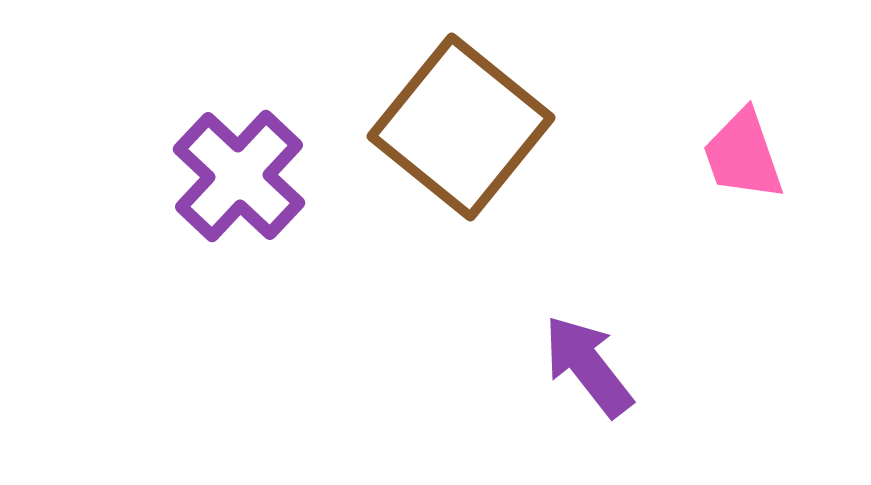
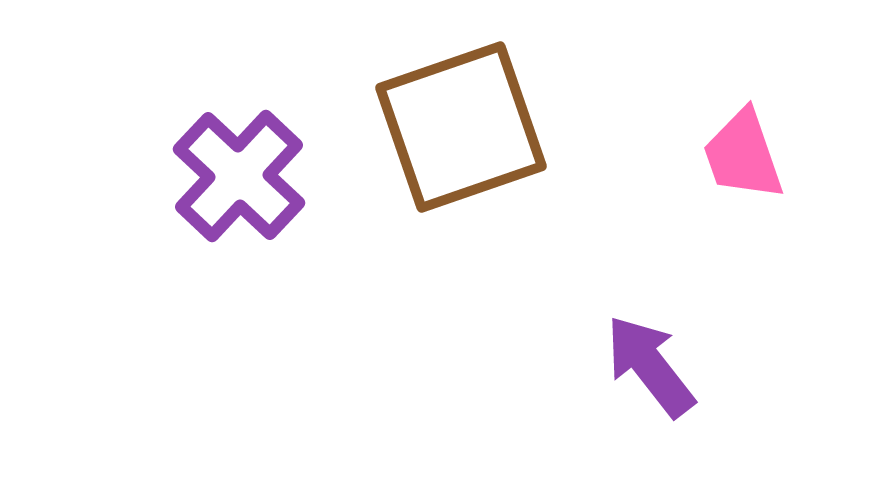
brown square: rotated 32 degrees clockwise
purple arrow: moved 62 px right
